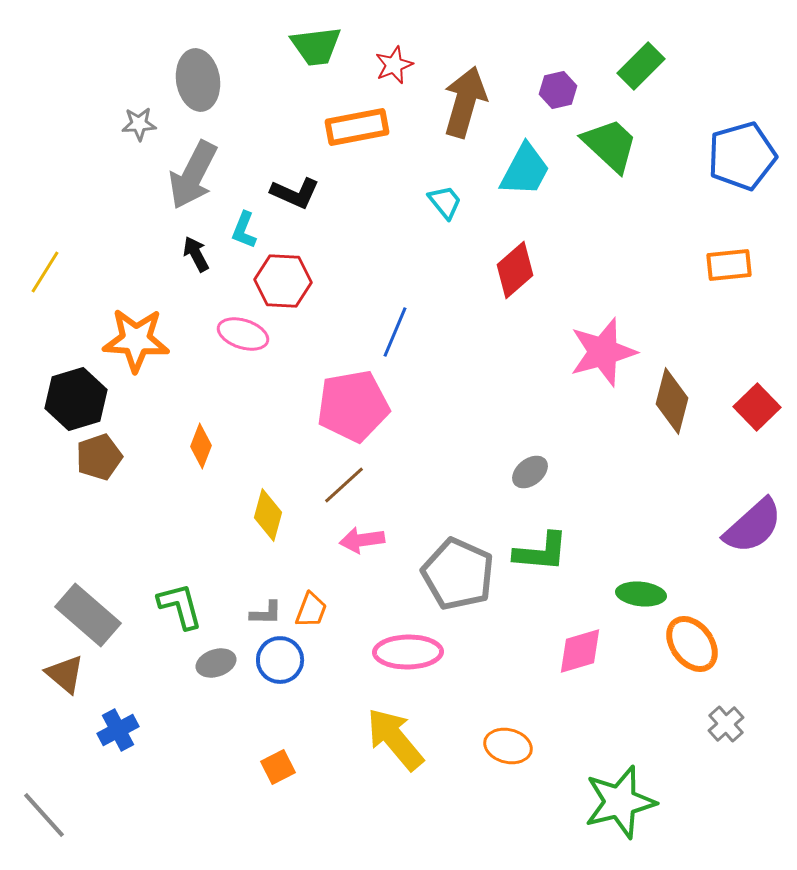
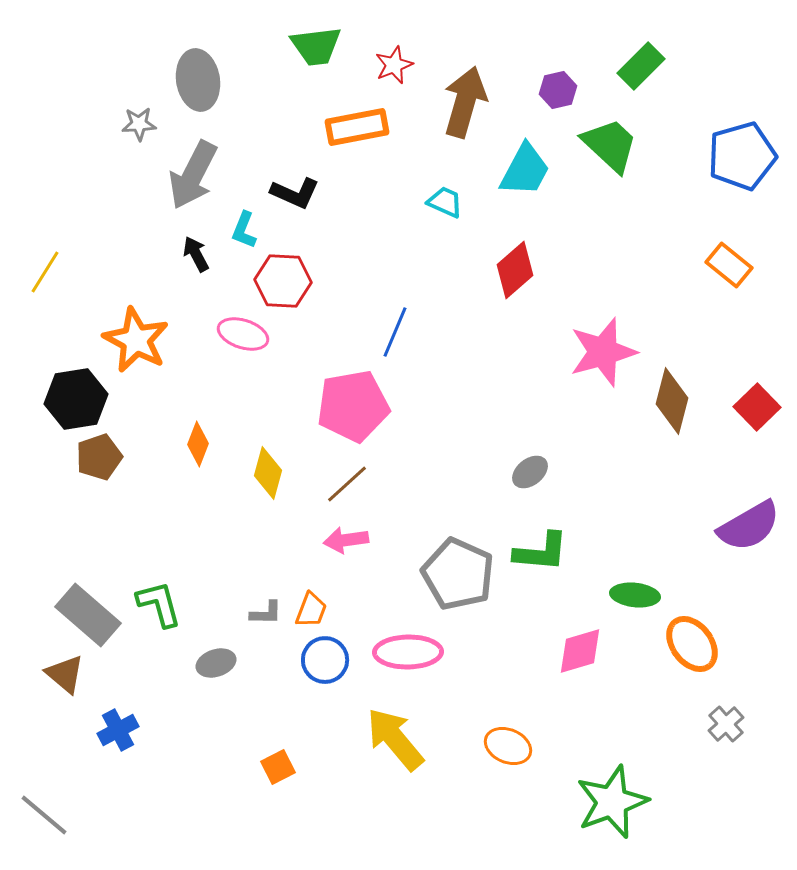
cyan trapezoid at (445, 202): rotated 27 degrees counterclockwise
orange rectangle at (729, 265): rotated 45 degrees clockwise
orange star at (136, 340): rotated 24 degrees clockwise
black hexagon at (76, 399): rotated 8 degrees clockwise
orange diamond at (201, 446): moved 3 px left, 2 px up
brown line at (344, 485): moved 3 px right, 1 px up
yellow diamond at (268, 515): moved 42 px up
purple semicircle at (753, 526): moved 4 px left; rotated 12 degrees clockwise
pink arrow at (362, 540): moved 16 px left
green ellipse at (641, 594): moved 6 px left, 1 px down
green L-shape at (180, 606): moved 21 px left, 2 px up
blue circle at (280, 660): moved 45 px right
orange ellipse at (508, 746): rotated 9 degrees clockwise
green star at (620, 802): moved 8 px left; rotated 6 degrees counterclockwise
gray line at (44, 815): rotated 8 degrees counterclockwise
